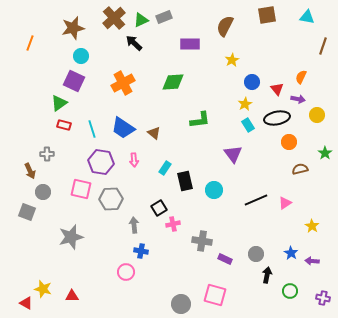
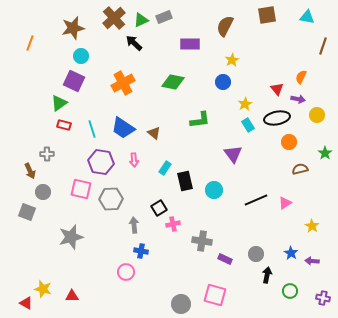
green diamond at (173, 82): rotated 15 degrees clockwise
blue circle at (252, 82): moved 29 px left
